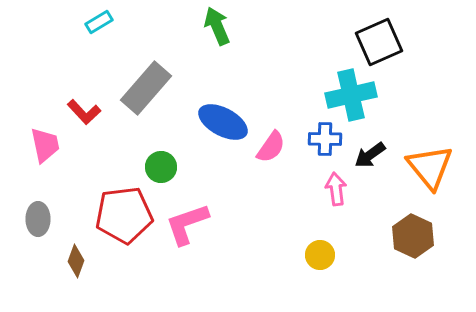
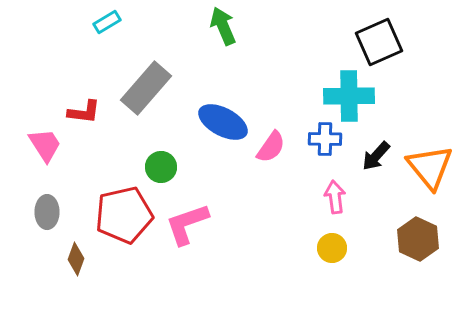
cyan rectangle: moved 8 px right
green arrow: moved 6 px right
cyan cross: moved 2 px left, 1 px down; rotated 12 degrees clockwise
red L-shape: rotated 40 degrees counterclockwise
pink trapezoid: rotated 21 degrees counterclockwise
black arrow: moved 6 px right, 1 px down; rotated 12 degrees counterclockwise
pink arrow: moved 1 px left, 8 px down
red pentagon: rotated 6 degrees counterclockwise
gray ellipse: moved 9 px right, 7 px up
brown hexagon: moved 5 px right, 3 px down
yellow circle: moved 12 px right, 7 px up
brown diamond: moved 2 px up
